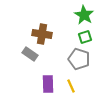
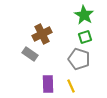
brown cross: rotated 36 degrees counterclockwise
